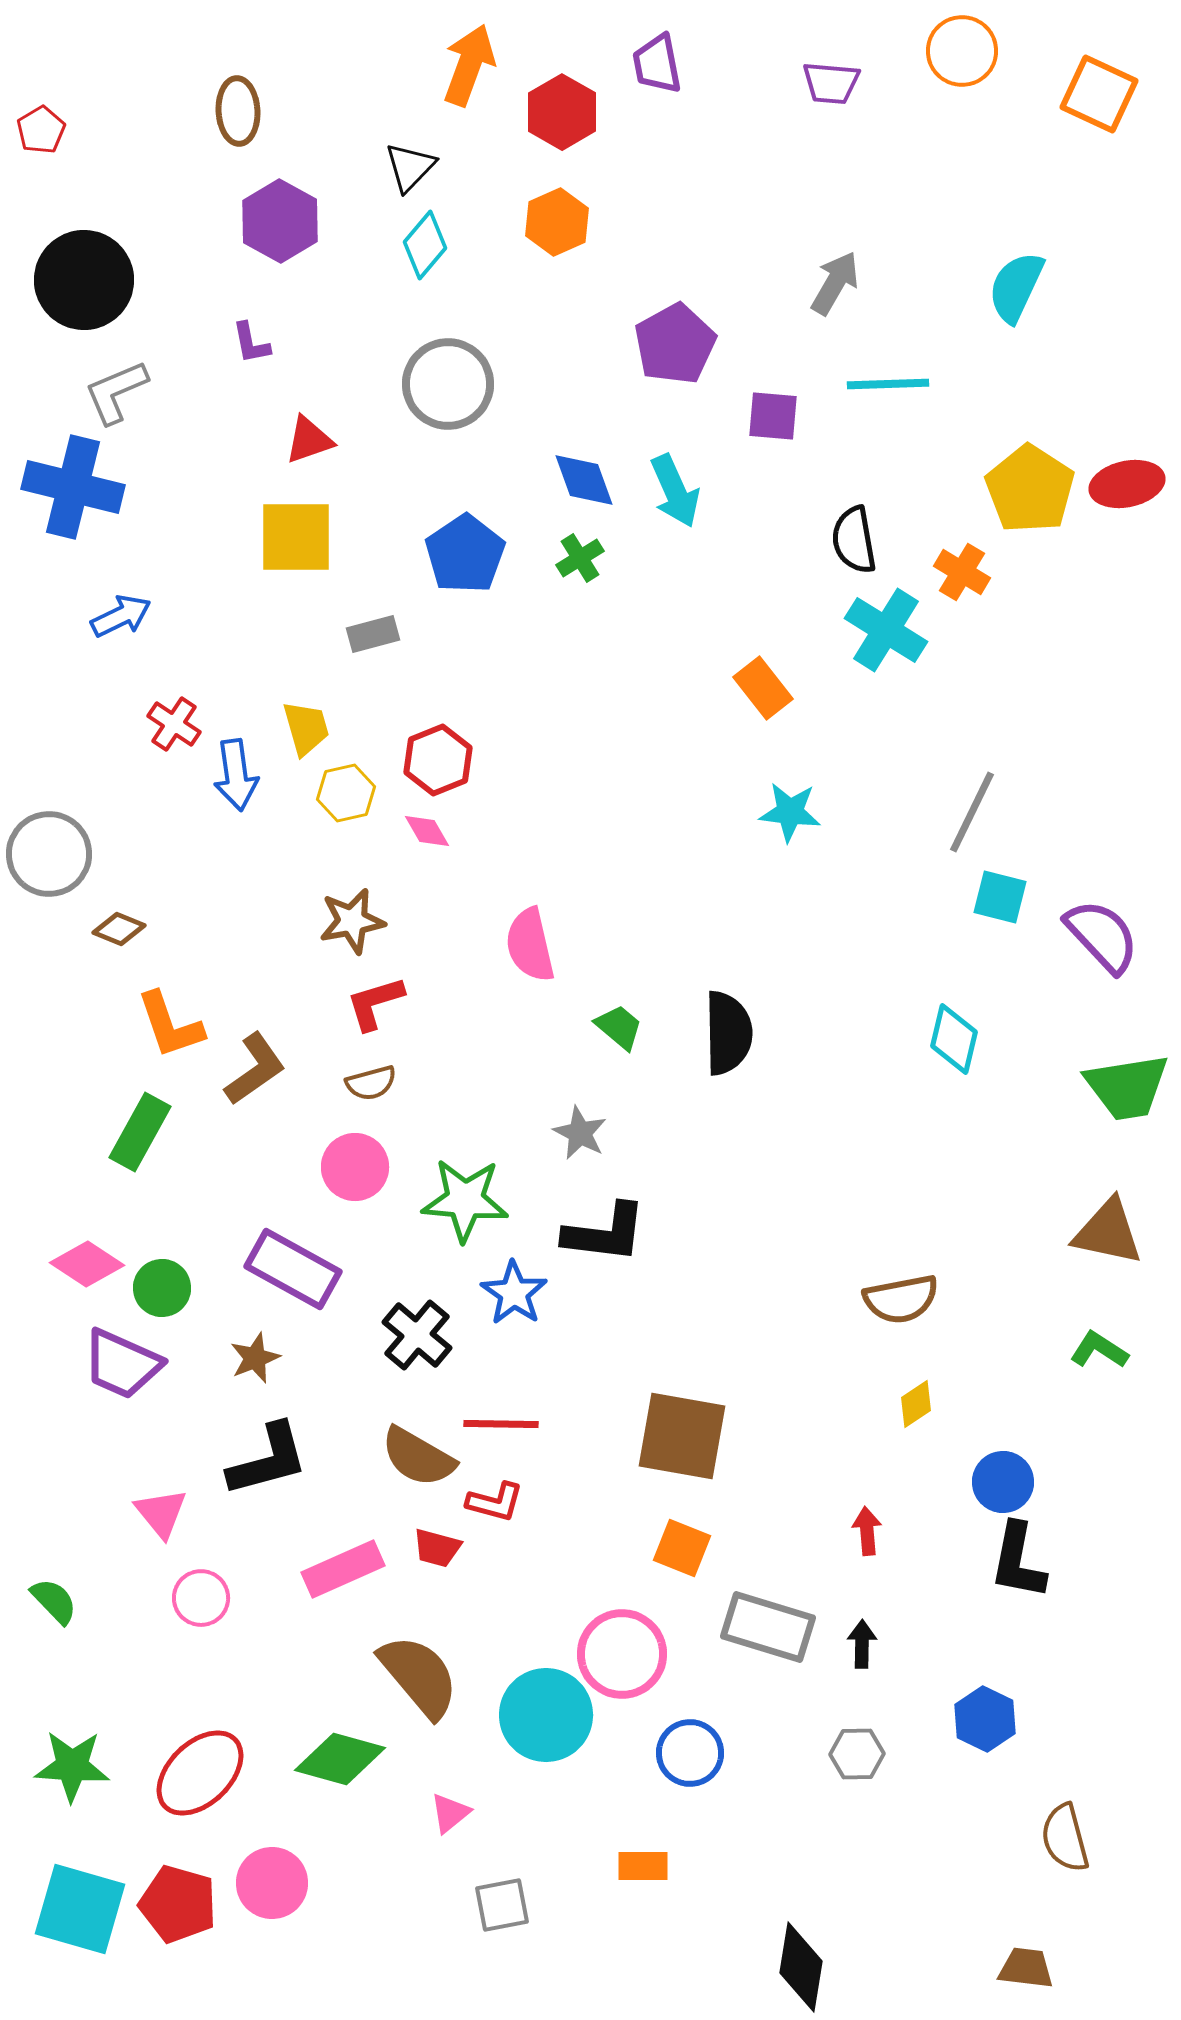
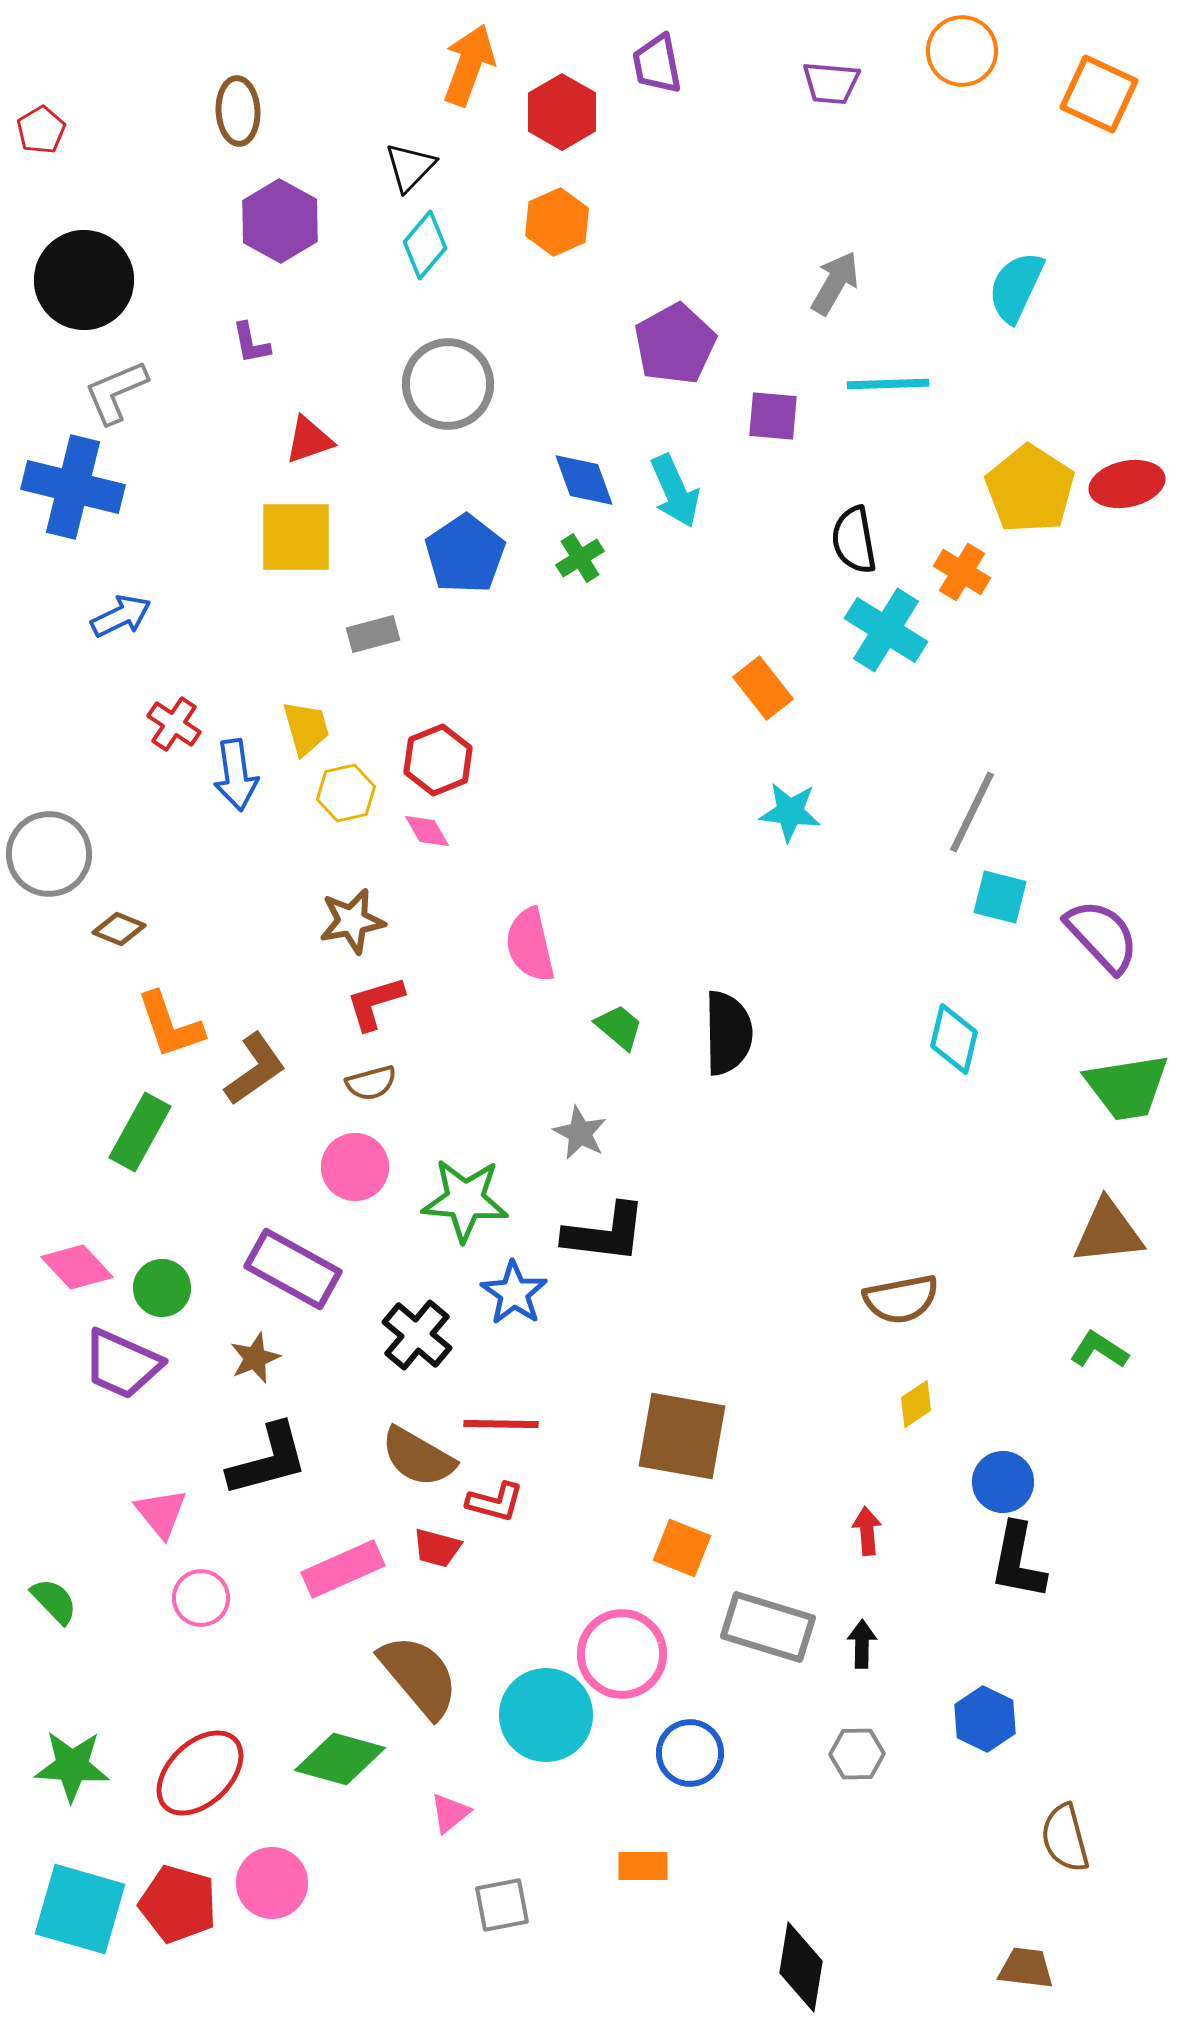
brown triangle at (1108, 1232): rotated 18 degrees counterclockwise
pink diamond at (87, 1264): moved 10 px left, 3 px down; rotated 14 degrees clockwise
